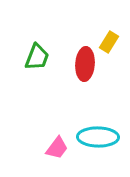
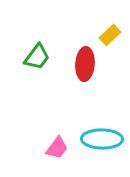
yellow rectangle: moved 1 px right, 7 px up; rotated 15 degrees clockwise
green trapezoid: rotated 16 degrees clockwise
cyan ellipse: moved 4 px right, 2 px down
